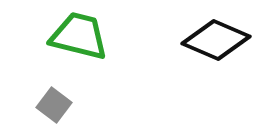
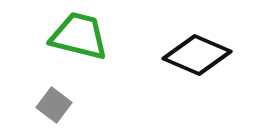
black diamond: moved 19 px left, 15 px down
